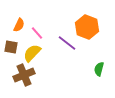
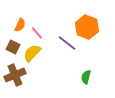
orange semicircle: moved 1 px right
brown square: moved 2 px right; rotated 16 degrees clockwise
green semicircle: moved 13 px left, 8 px down
brown cross: moved 9 px left
